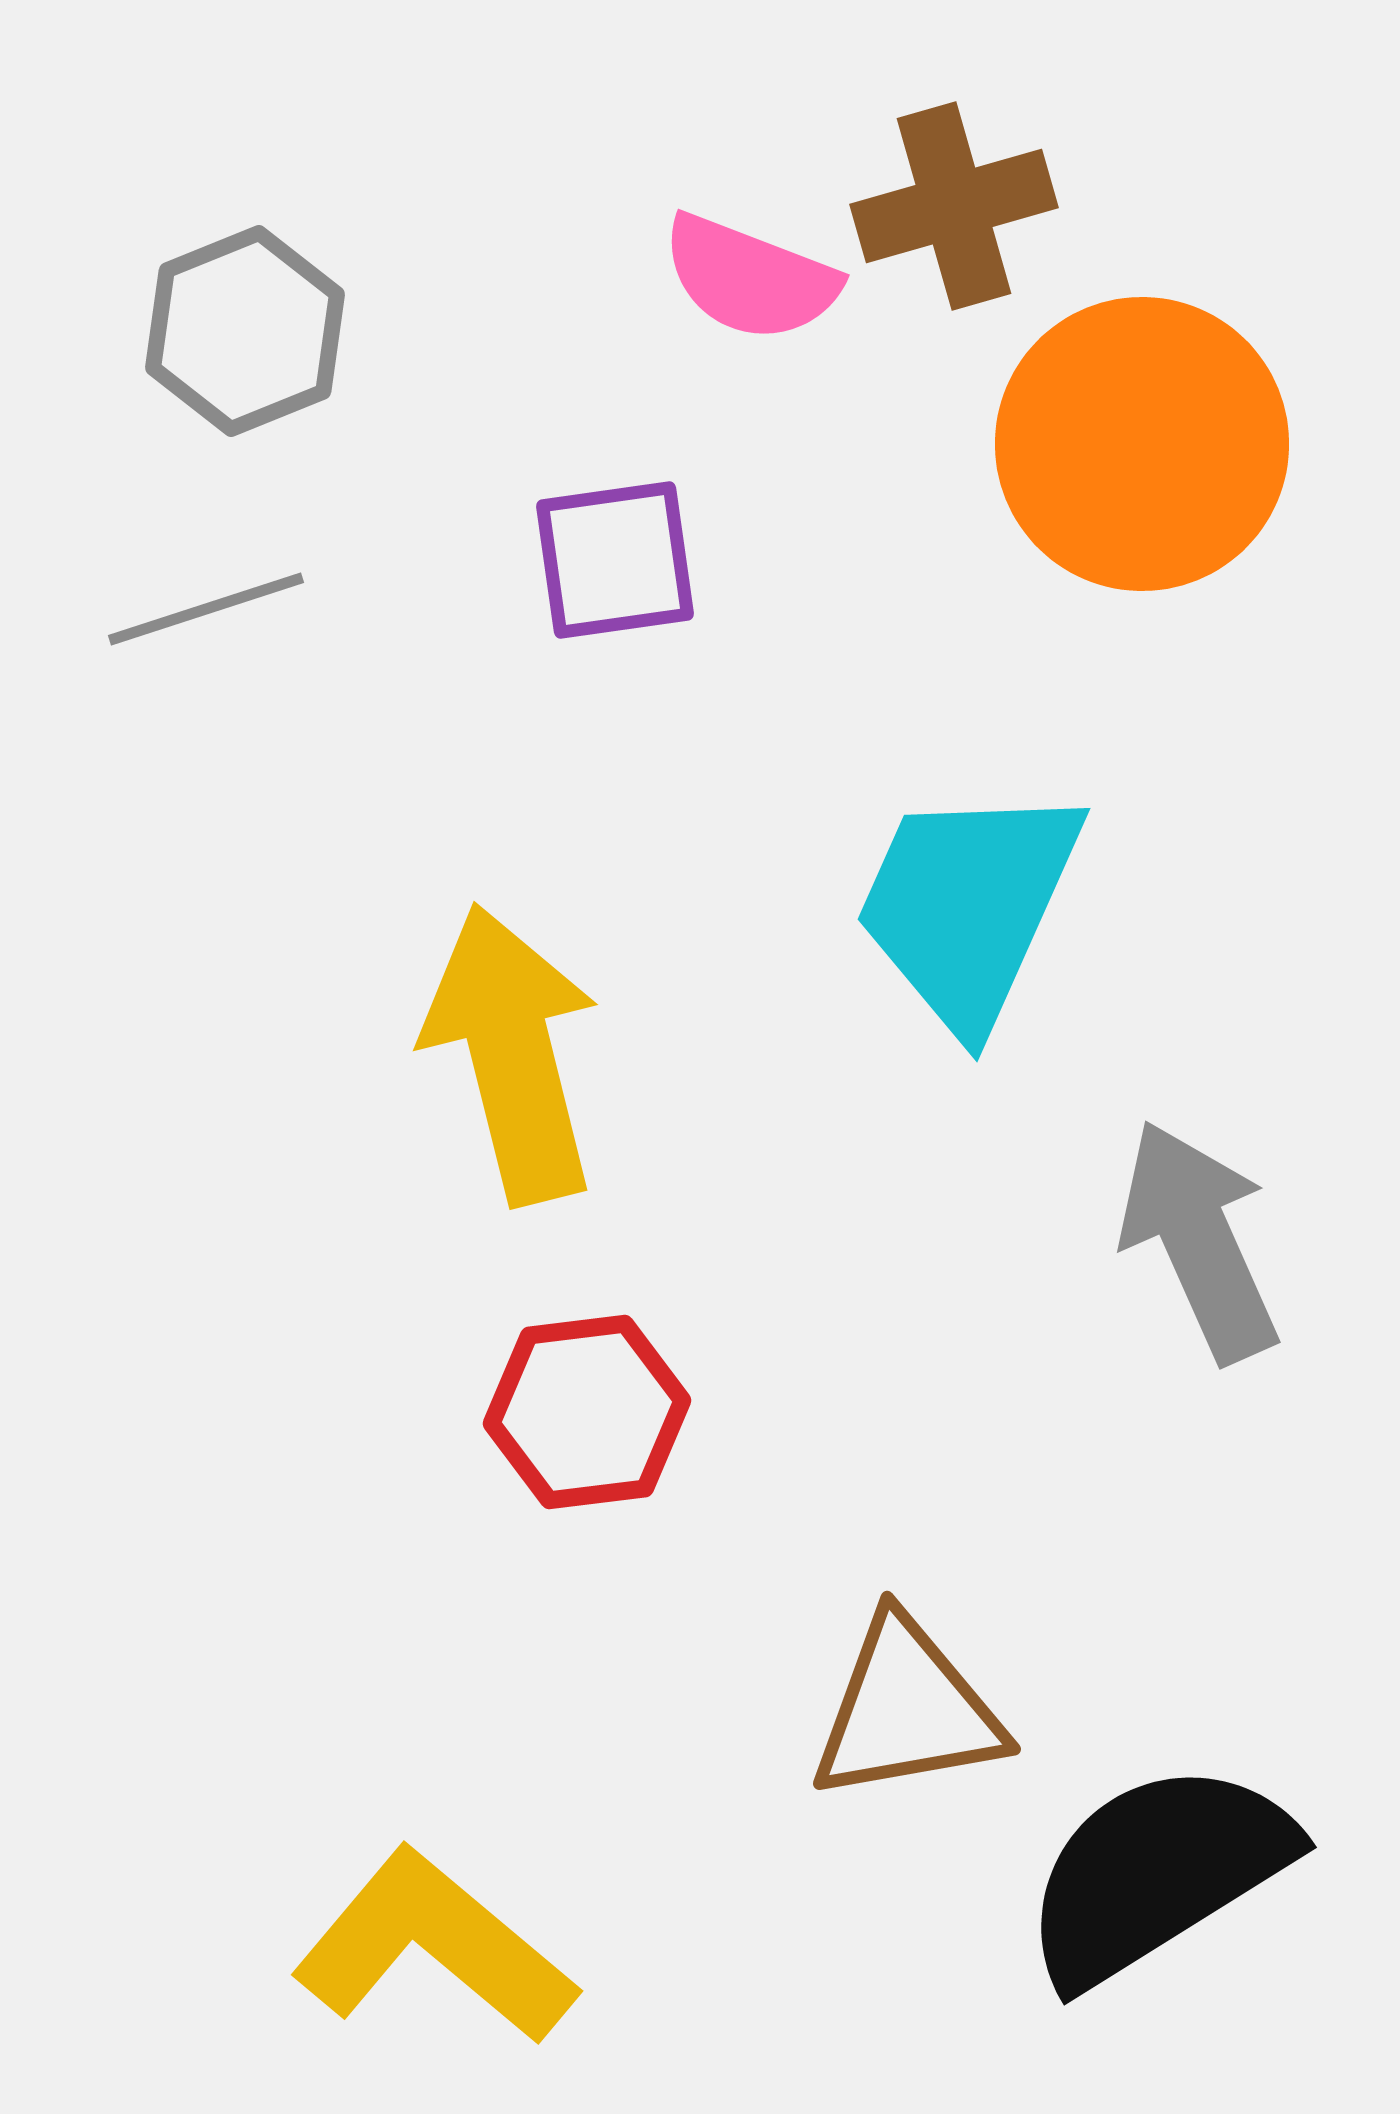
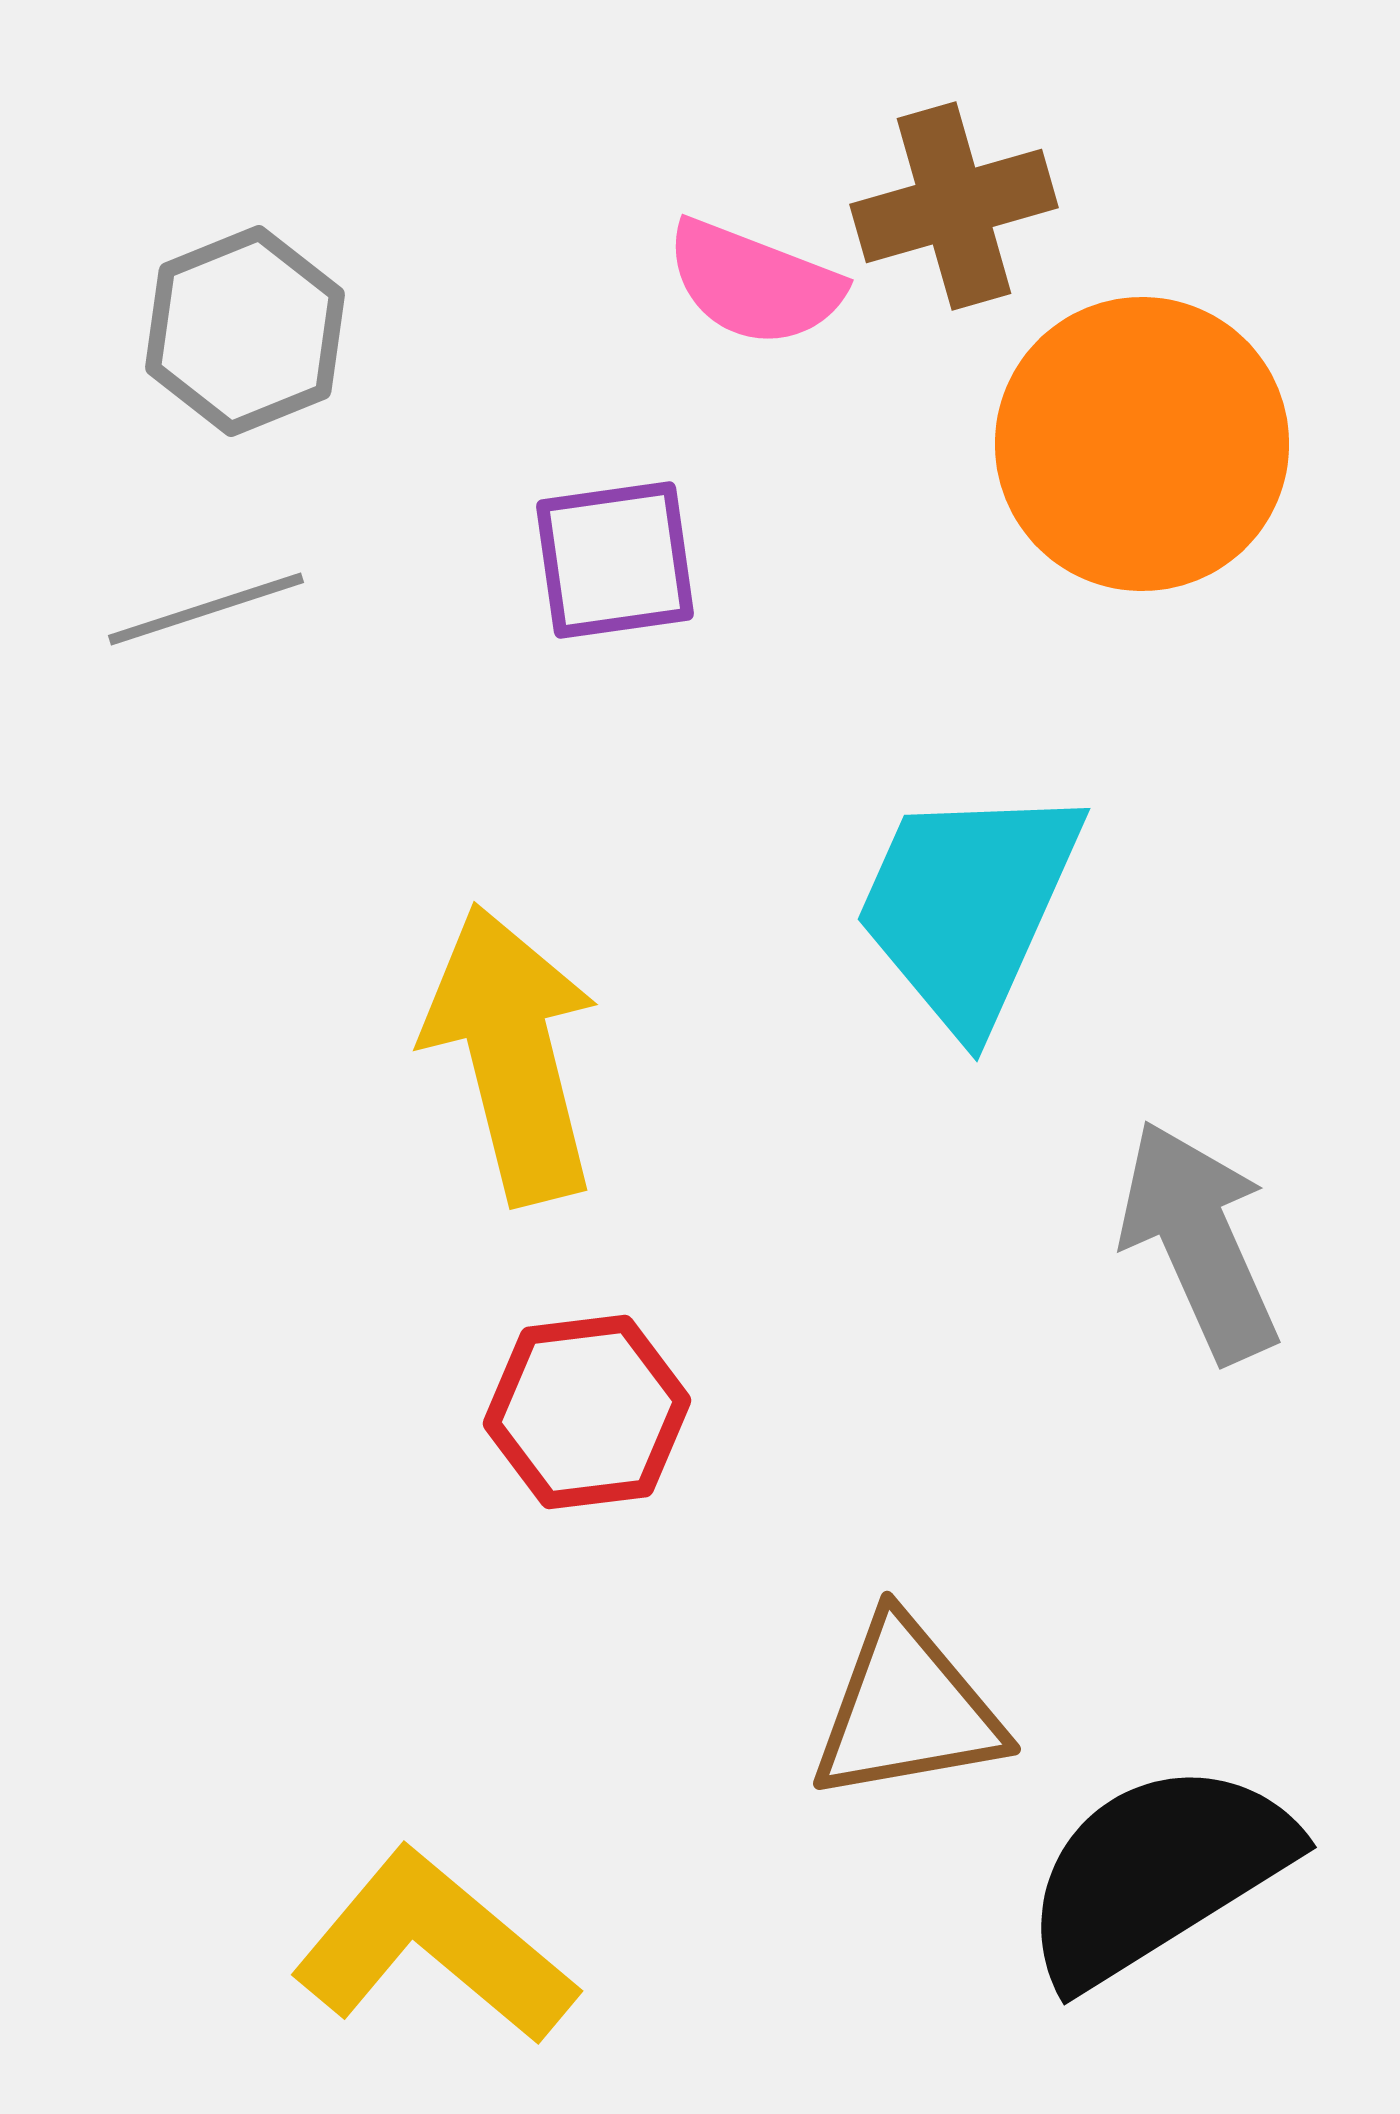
pink semicircle: moved 4 px right, 5 px down
